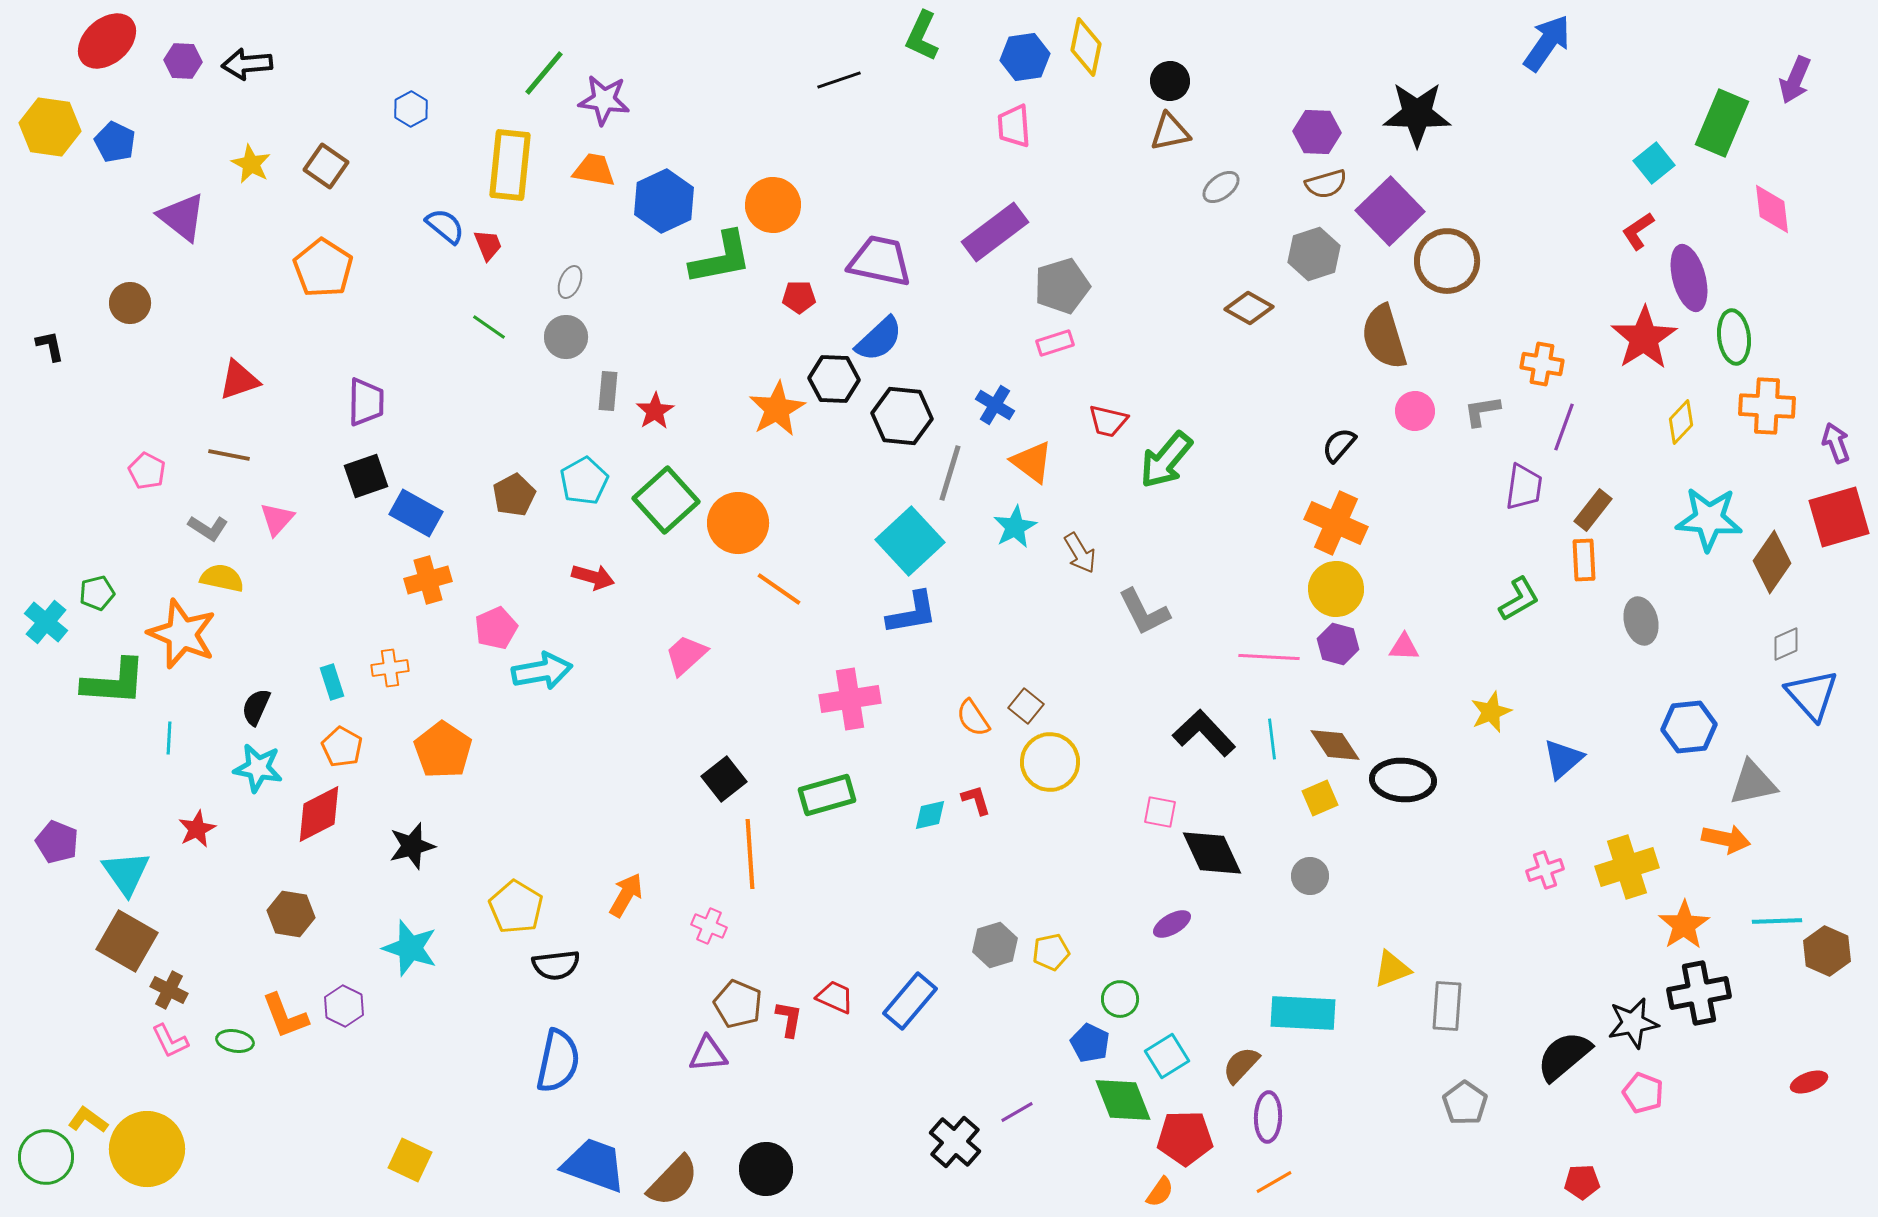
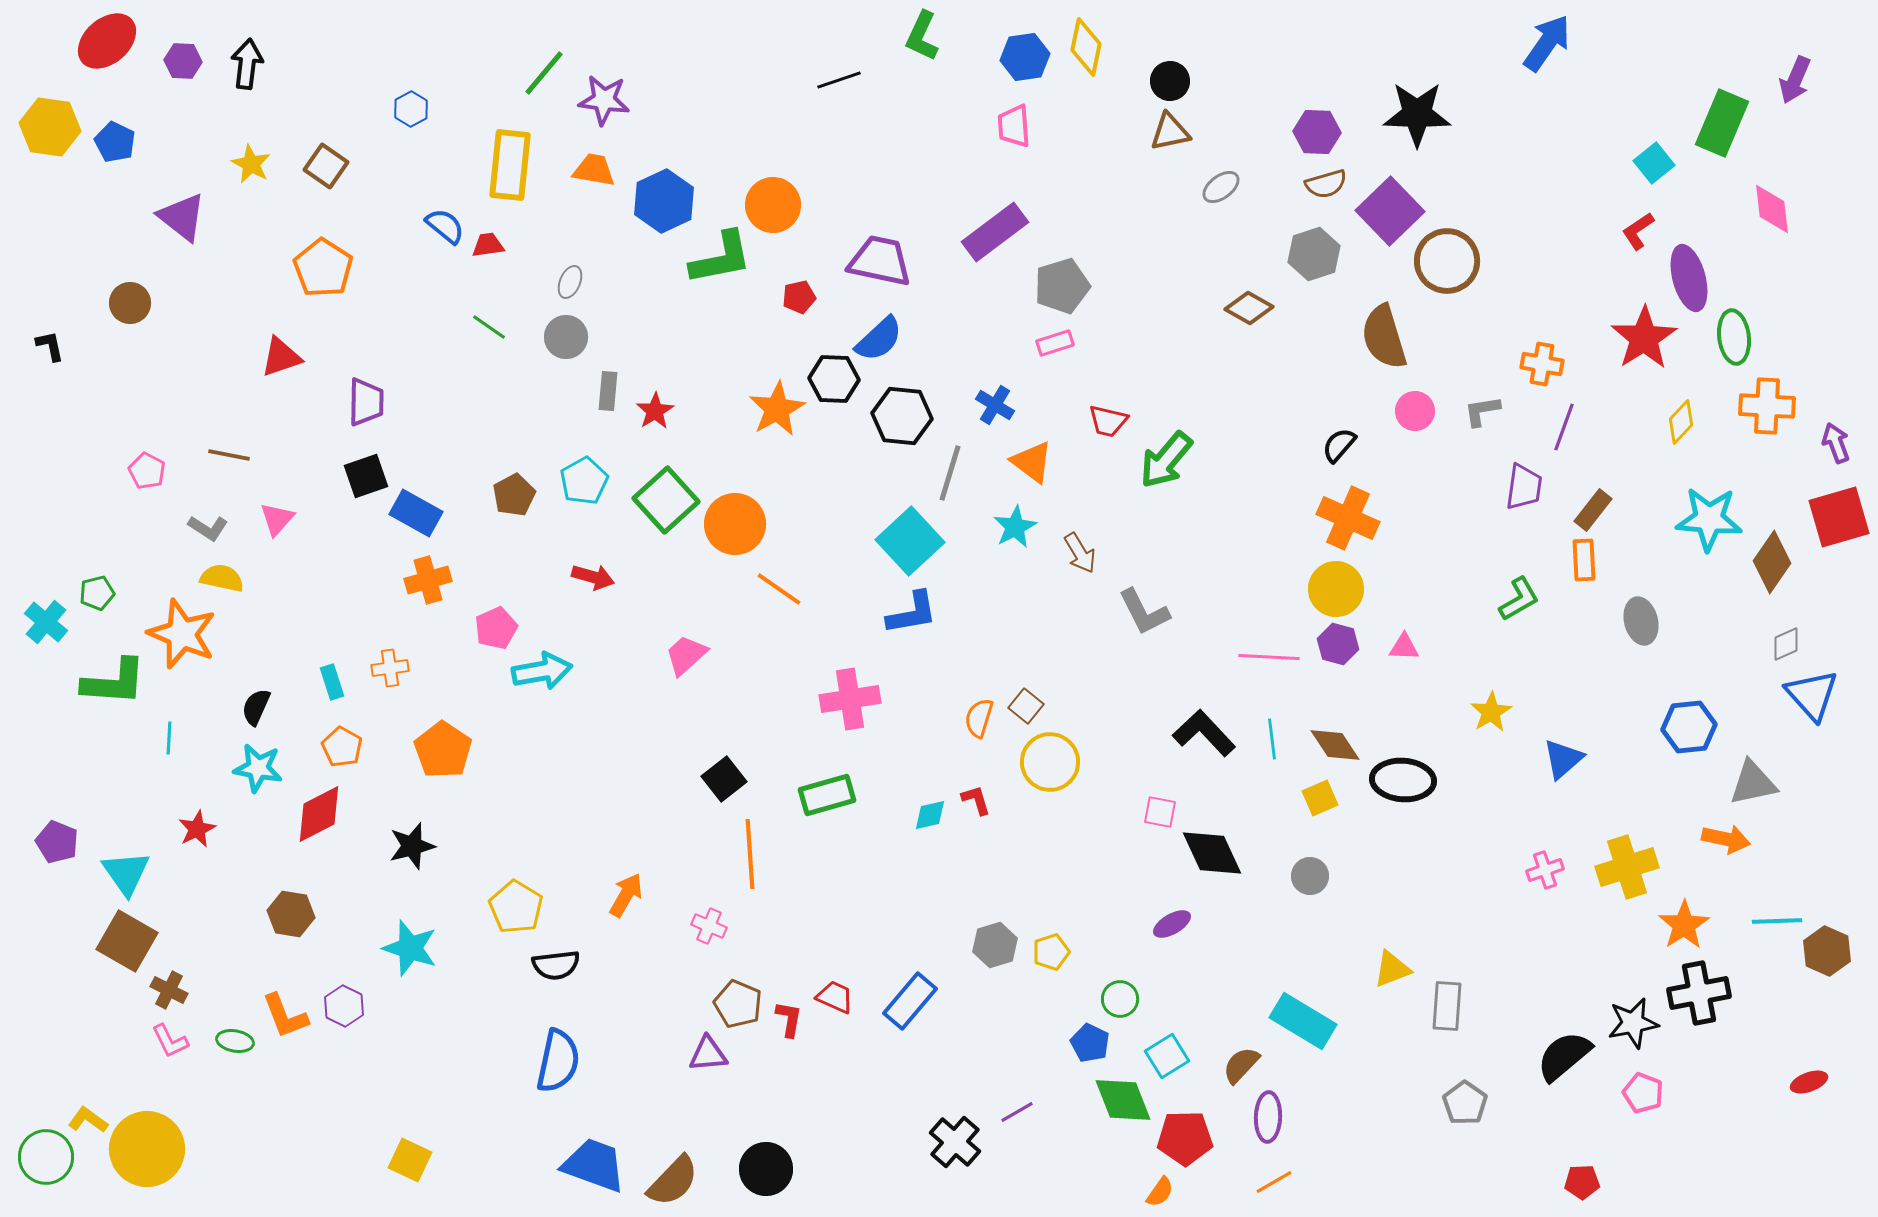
black arrow at (247, 64): rotated 102 degrees clockwise
red trapezoid at (488, 245): rotated 76 degrees counterclockwise
red pentagon at (799, 297): rotated 12 degrees counterclockwise
red triangle at (239, 380): moved 42 px right, 23 px up
orange circle at (738, 523): moved 3 px left, 1 px down
orange cross at (1336, 523): moved 12 px right, 5 px up
yellow star at (1491, 712): rotated 9 degrees counterclockwise
orange semicircle at (973, 718): moved 6 px right; rotated 51 degrees clockwise
yellow pentagon at (1051, 952): rotated 6 degrees counterclockwise
cyan rectangle at (1303, 1013): moved 8 px down; rotated 28 degrees clockwise
